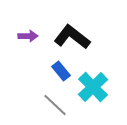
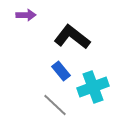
purple arrow: moved 2 px left, 21 px up
cyan cross: rotated 24 degrees clockwise
